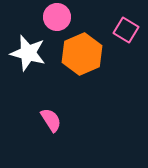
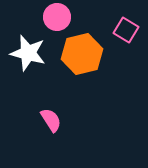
orange hexagon: rotated 9 degrees clockwise
